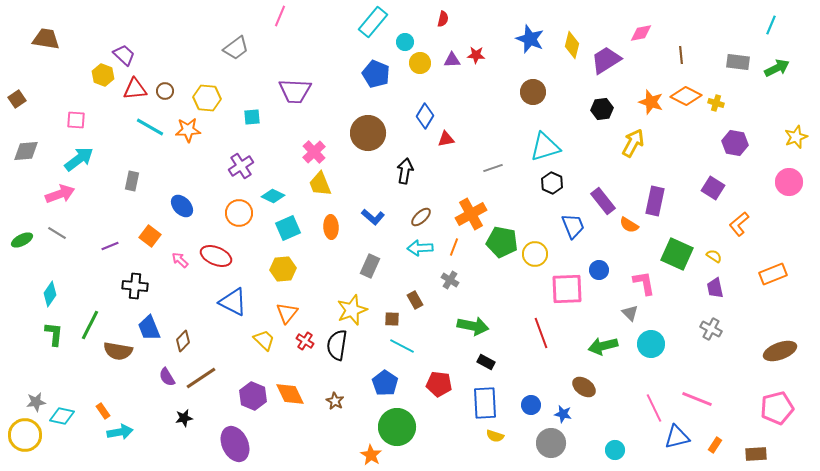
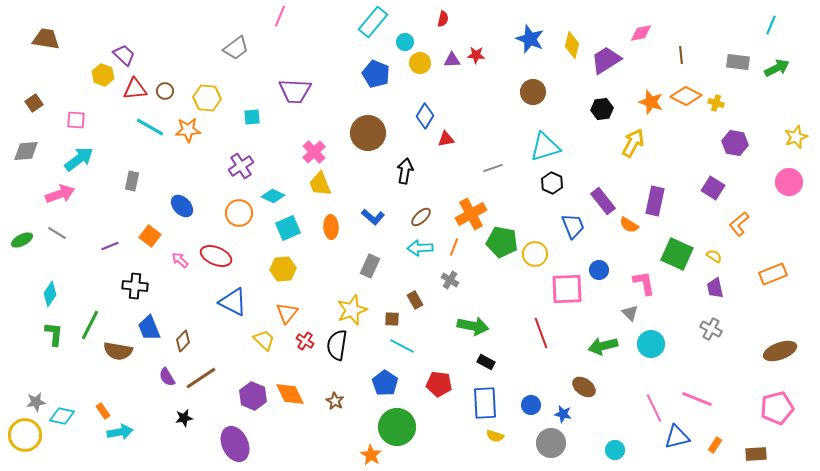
brown square at (17, 99): moved 17 px right, 4 px down
